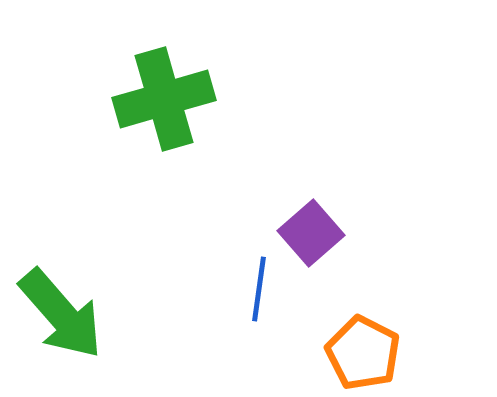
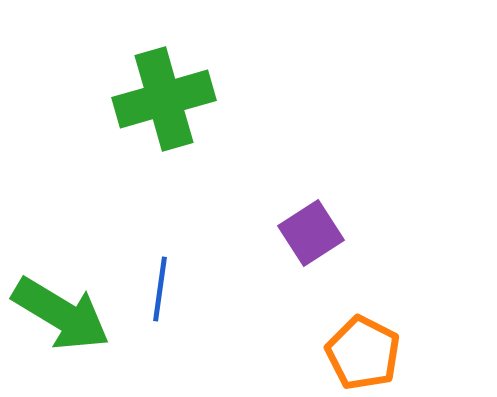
purple square: rotated 8 degrees clockwise
blue line: moved 99 px left
green arrow: rotated 18 degrees counterclockwise
